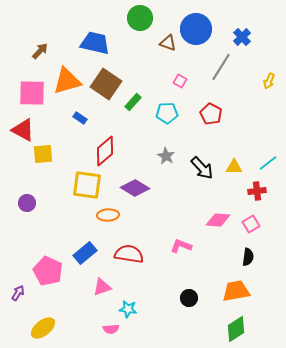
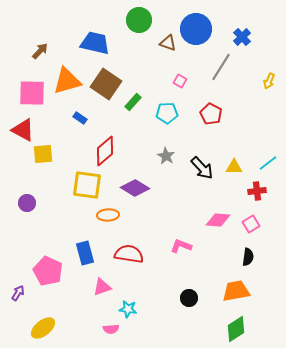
green circle at (140, 18): moved 1 px left, 2 px down
blue rectangle at (85, 253): rotated 65 degrees counterclockwise
